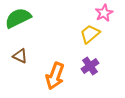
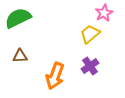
brown triangle: rotated 28 degrees counterclockwise
